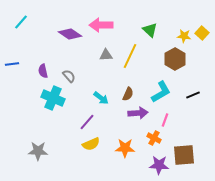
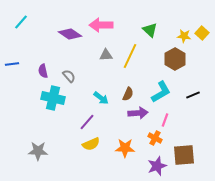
cyan cross: rotated 10 degrees counterclockwise
orange cross: moved 1 px right
purple star: moved 2 px left, 1 px down; rotated 24 degrees counterclockwise
